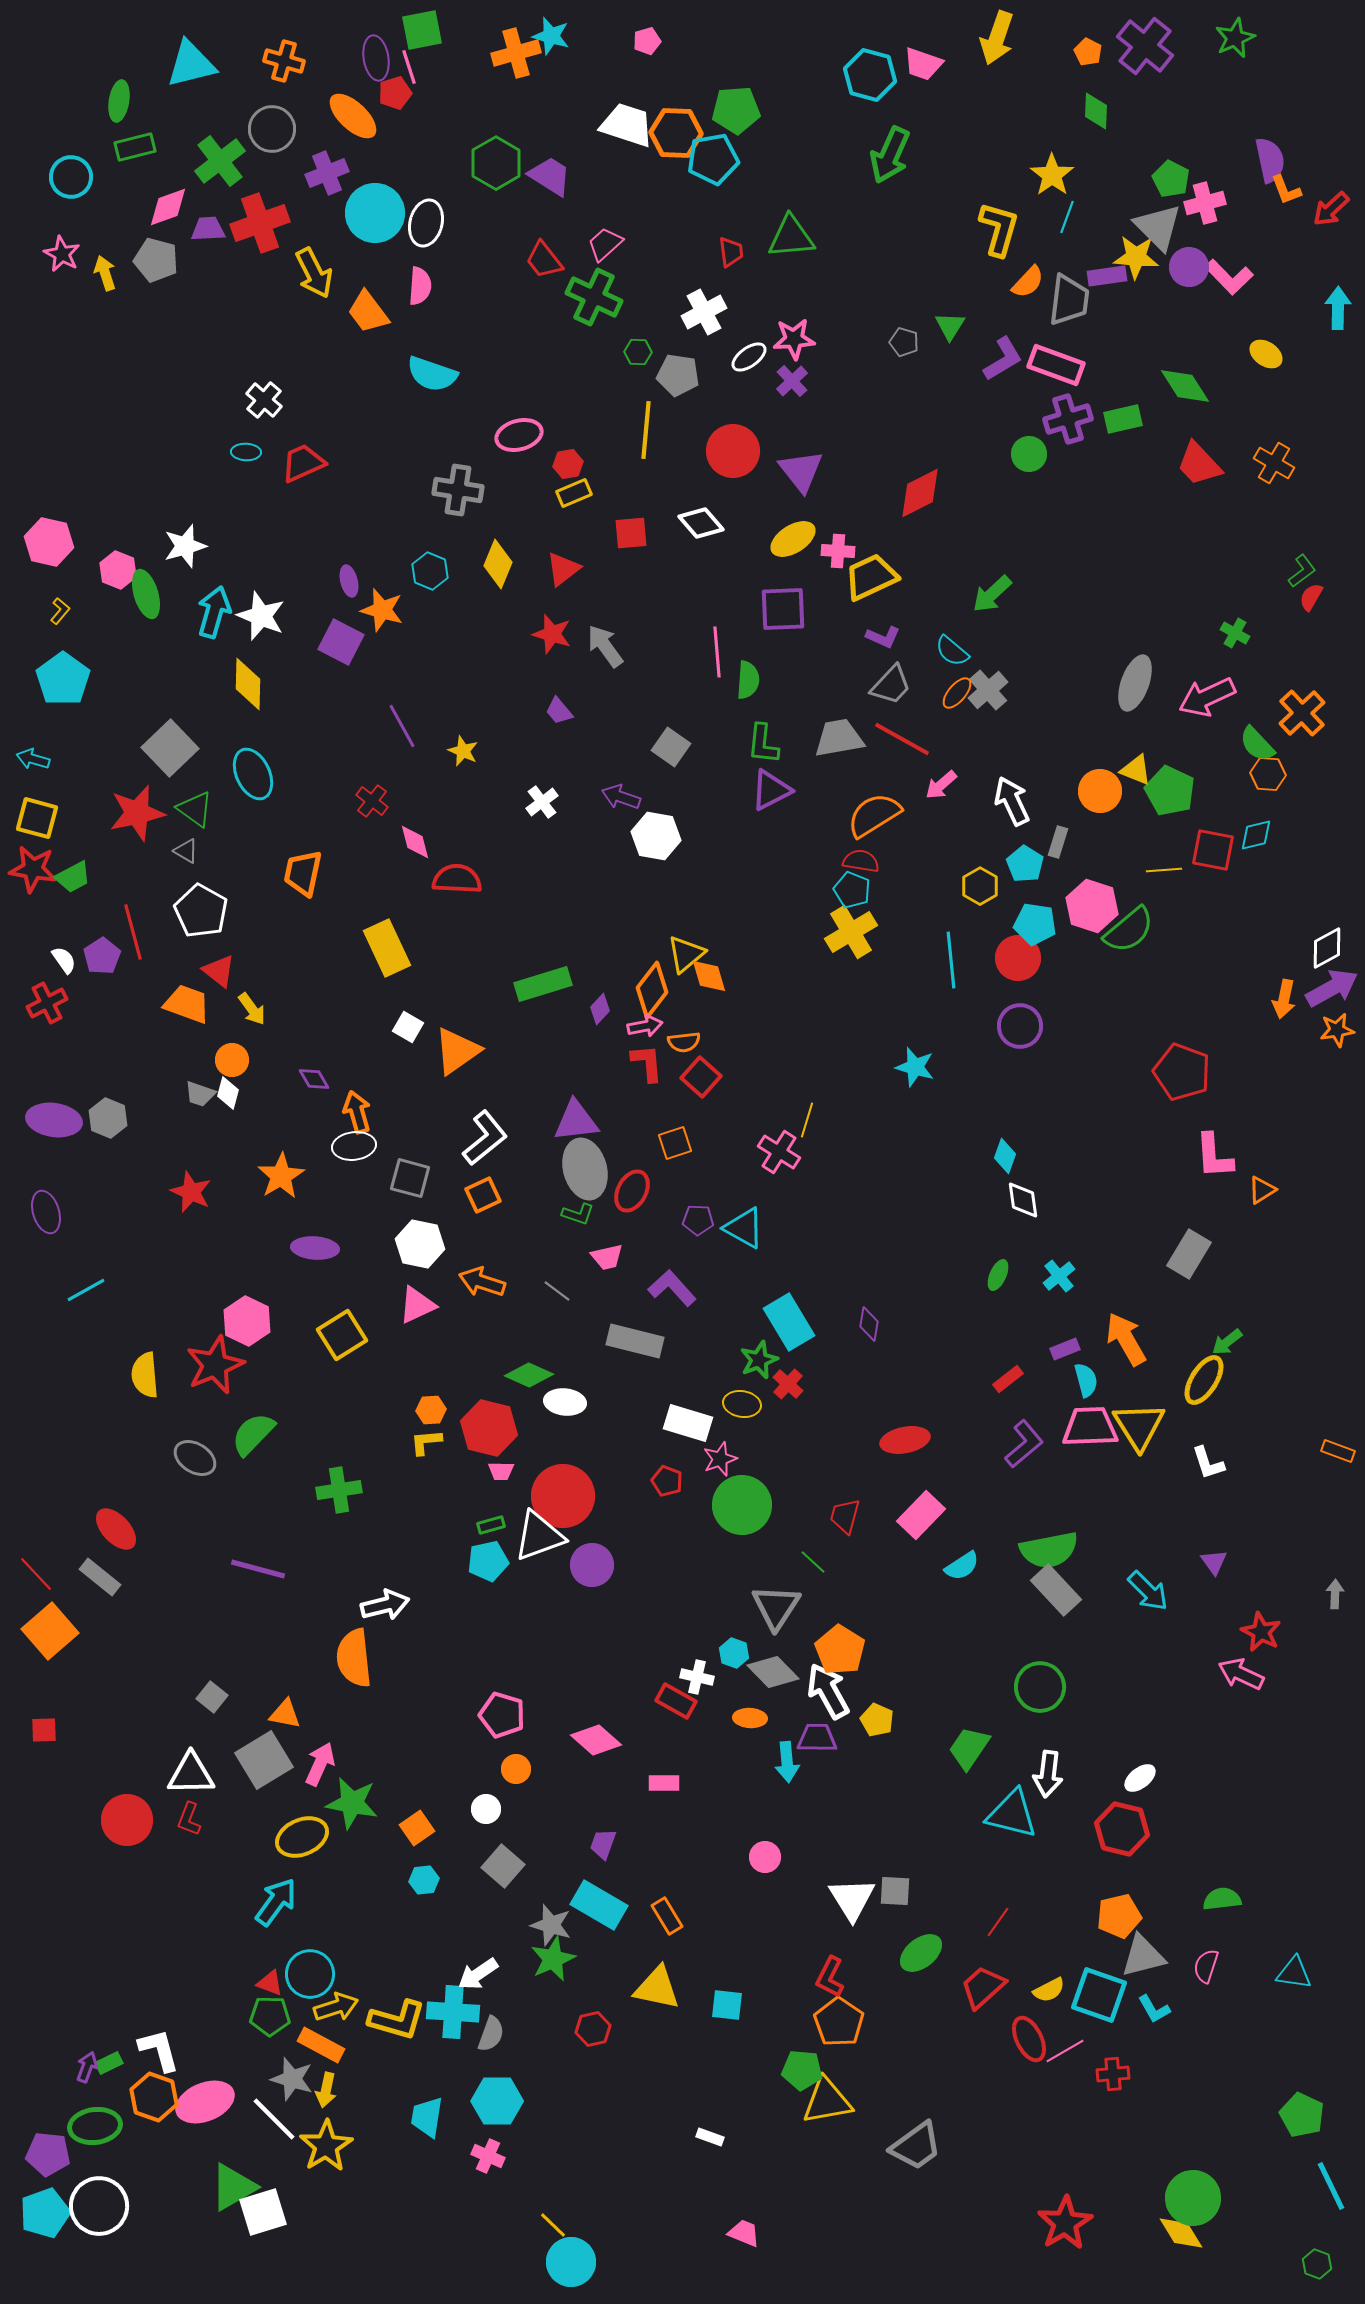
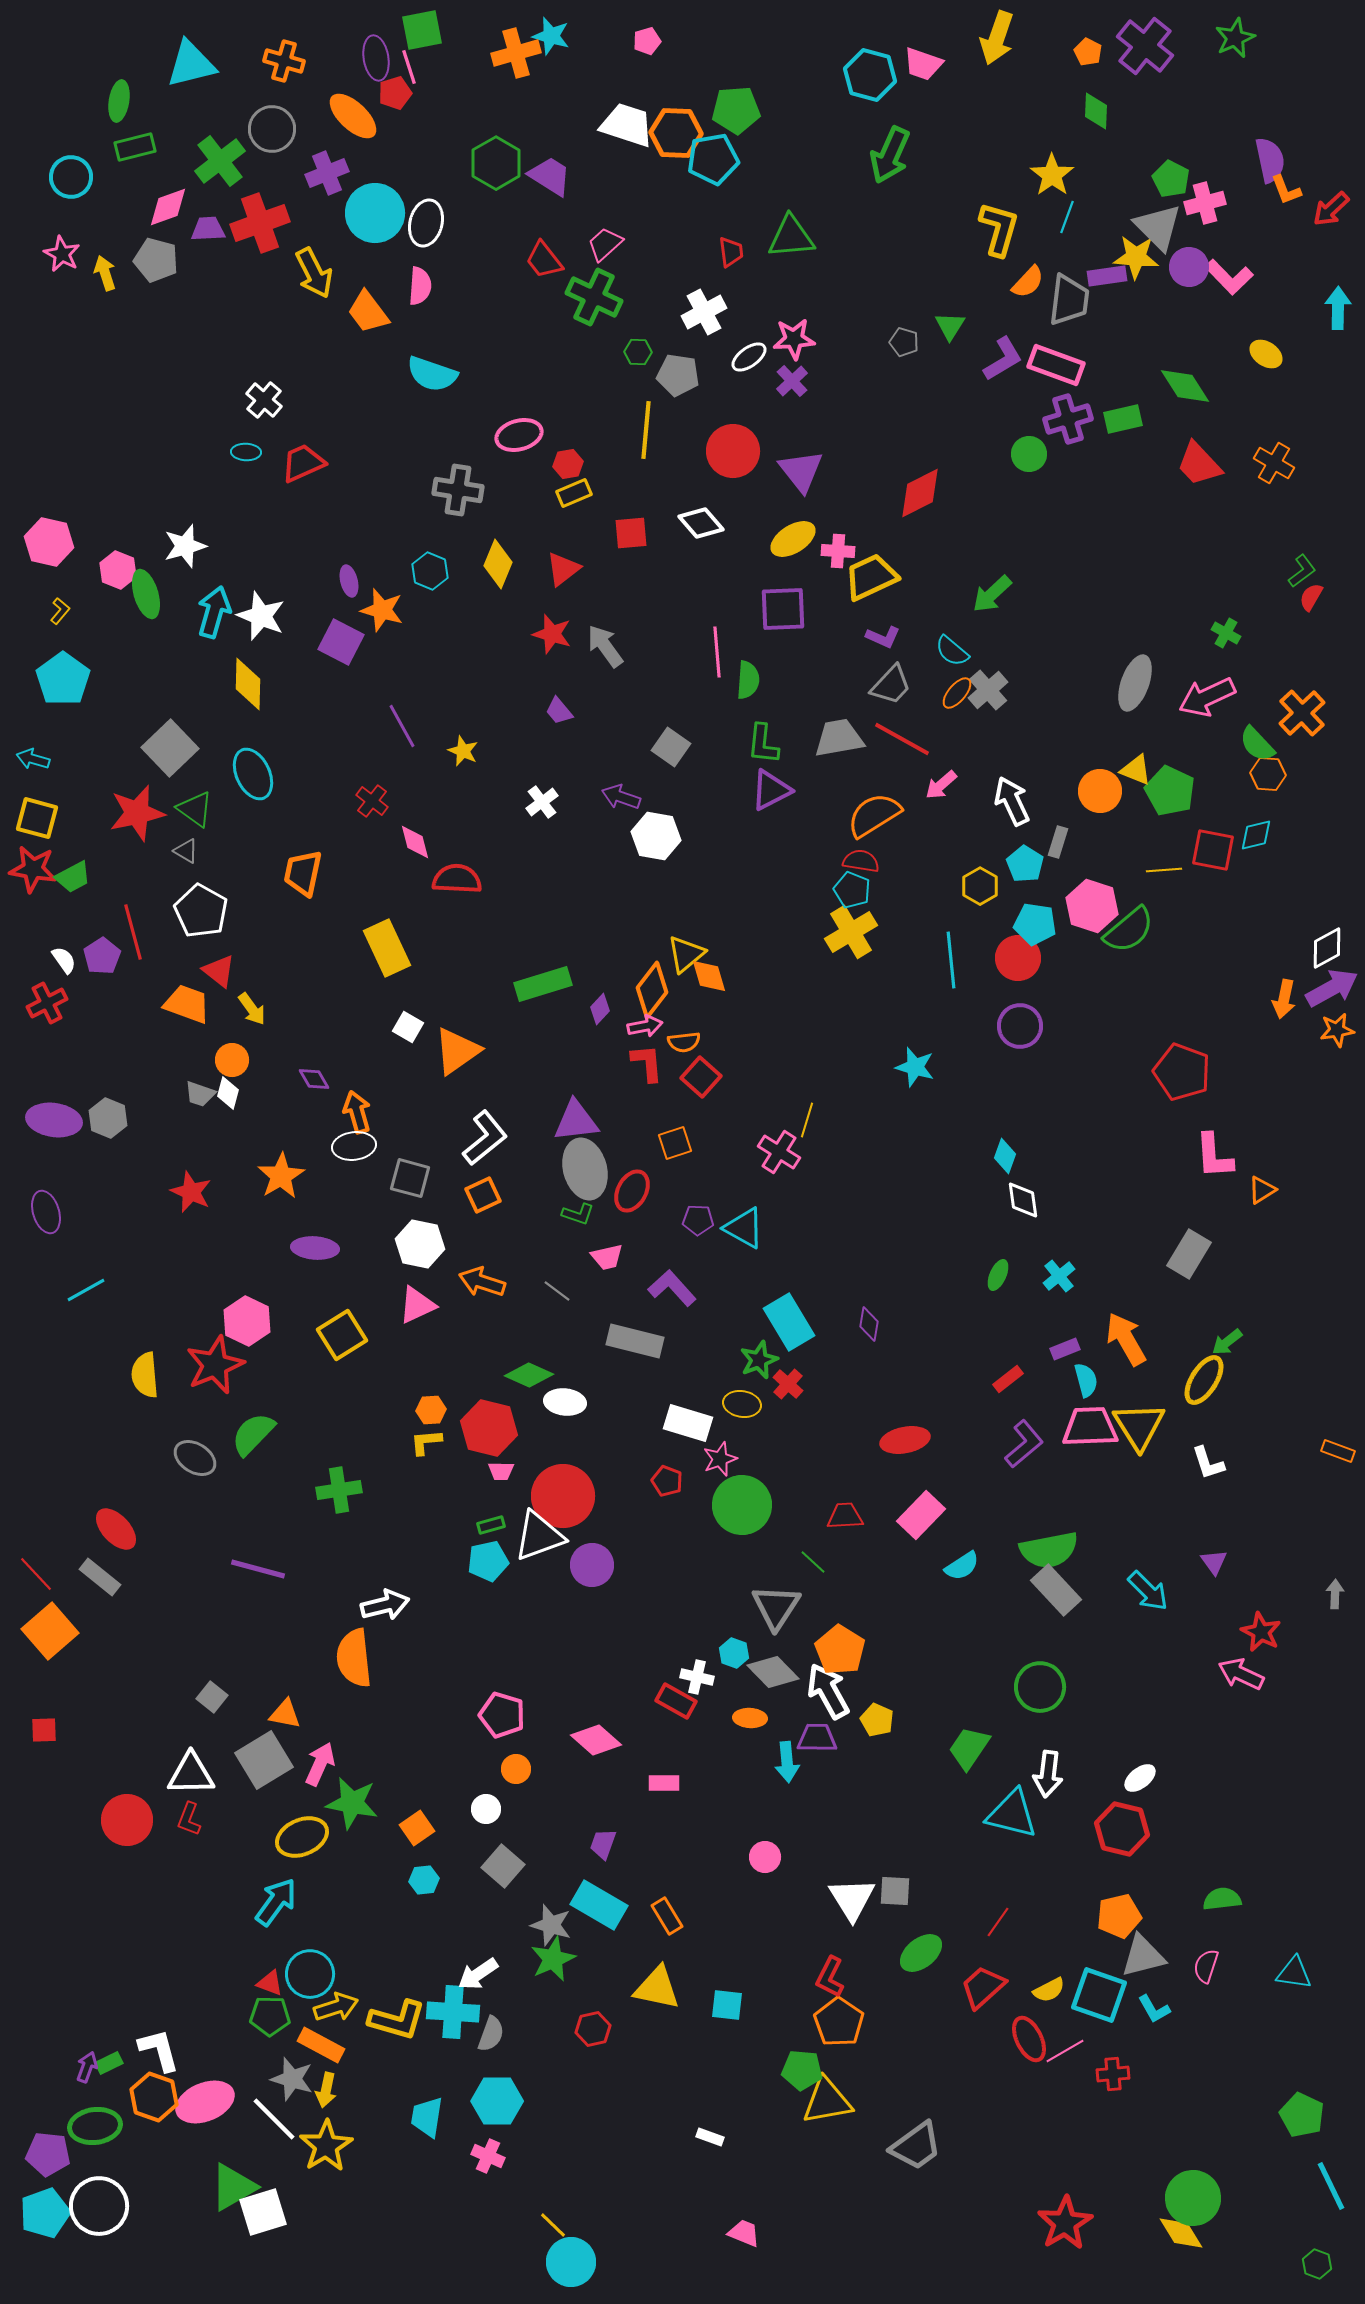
green cross at (1235, 633): moved 9 px left
red trapezoid at (845, 1516): rotated 72 degrees clockwise
